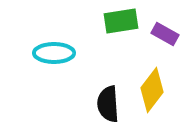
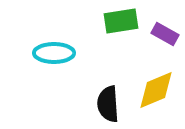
yellow diamond: moved 4 px right; rotated 30 degrees clockwise
